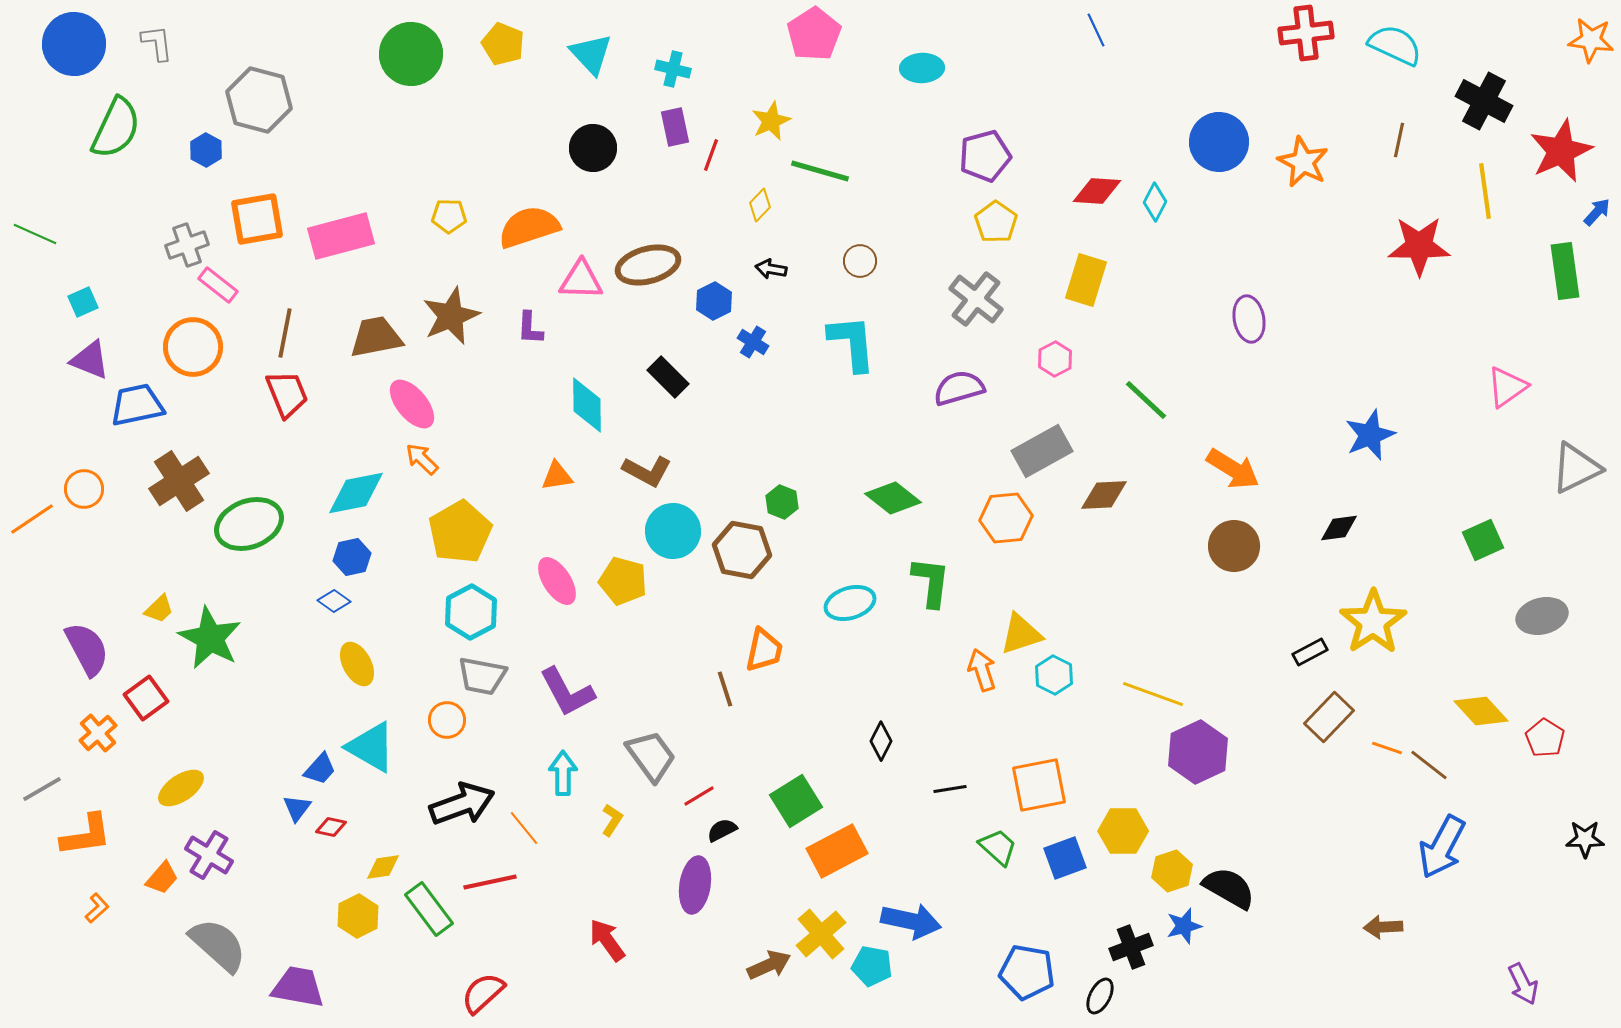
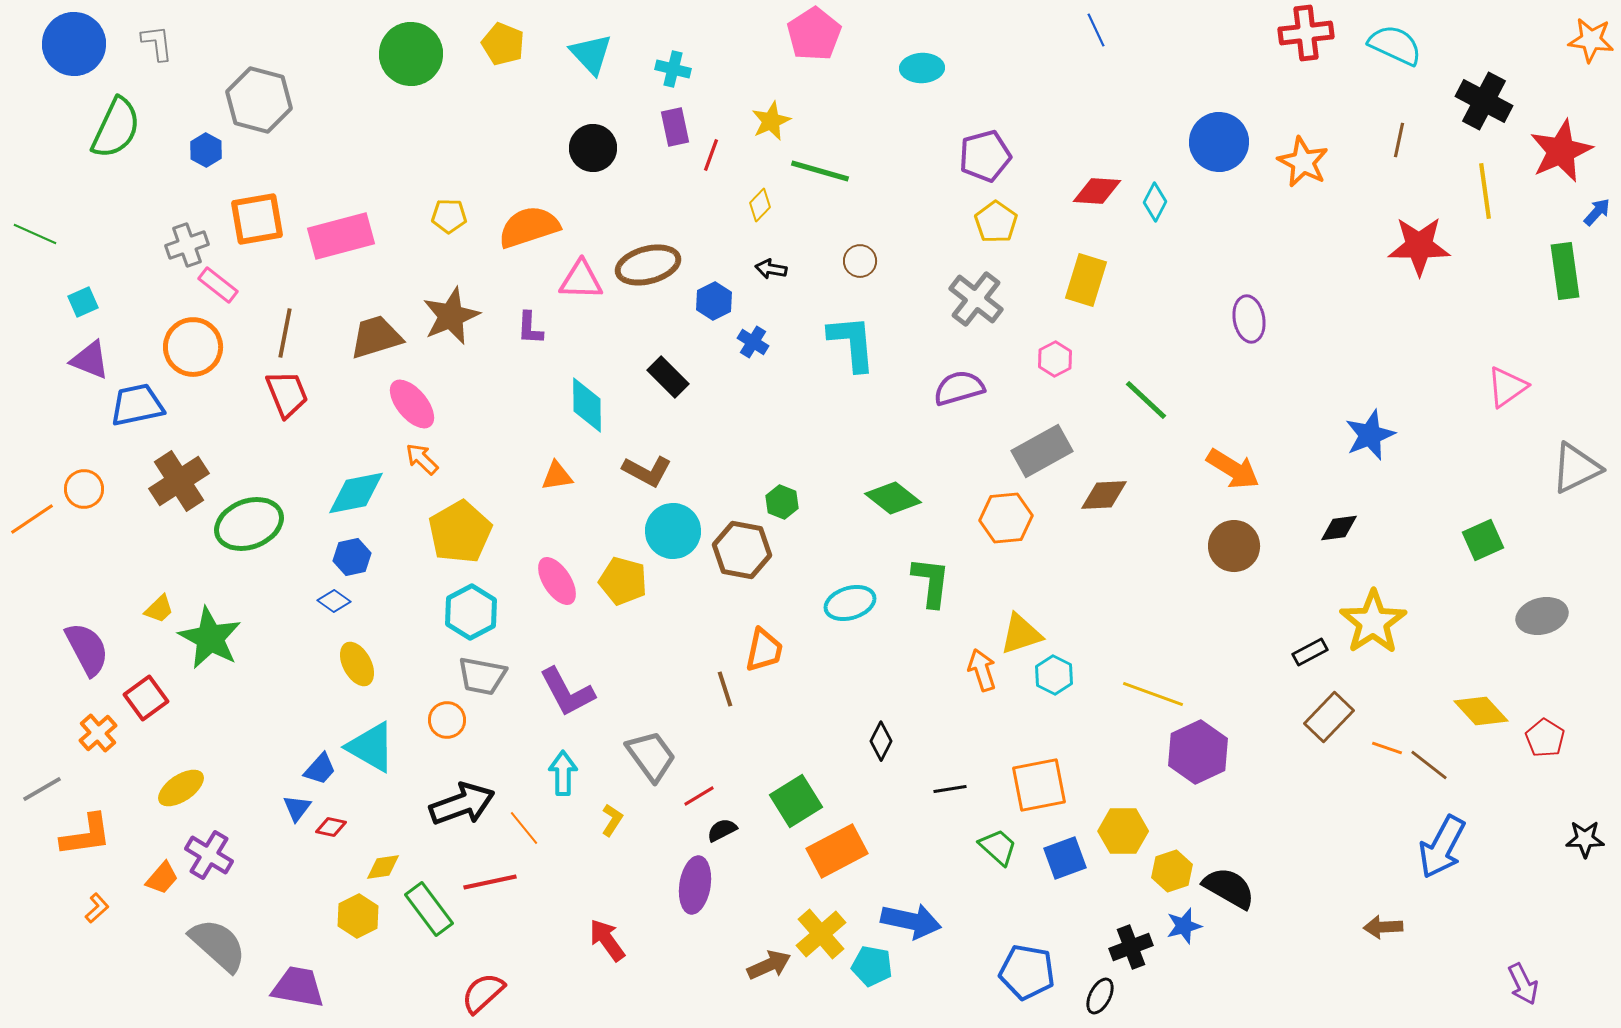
brown trapezoid at (376, 337): rotated 6 degrees counterclockwise
